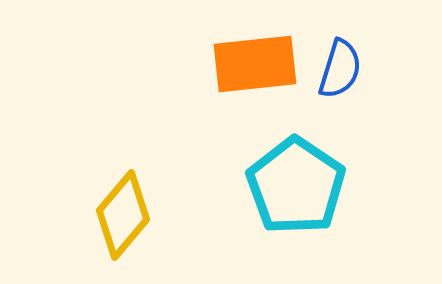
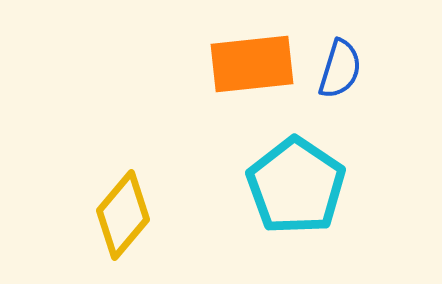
orange rectangle: moved 3 px left
